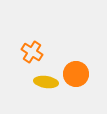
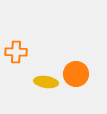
orange cross: moved 16 px left; rotated 30 degrees counterclockwise
